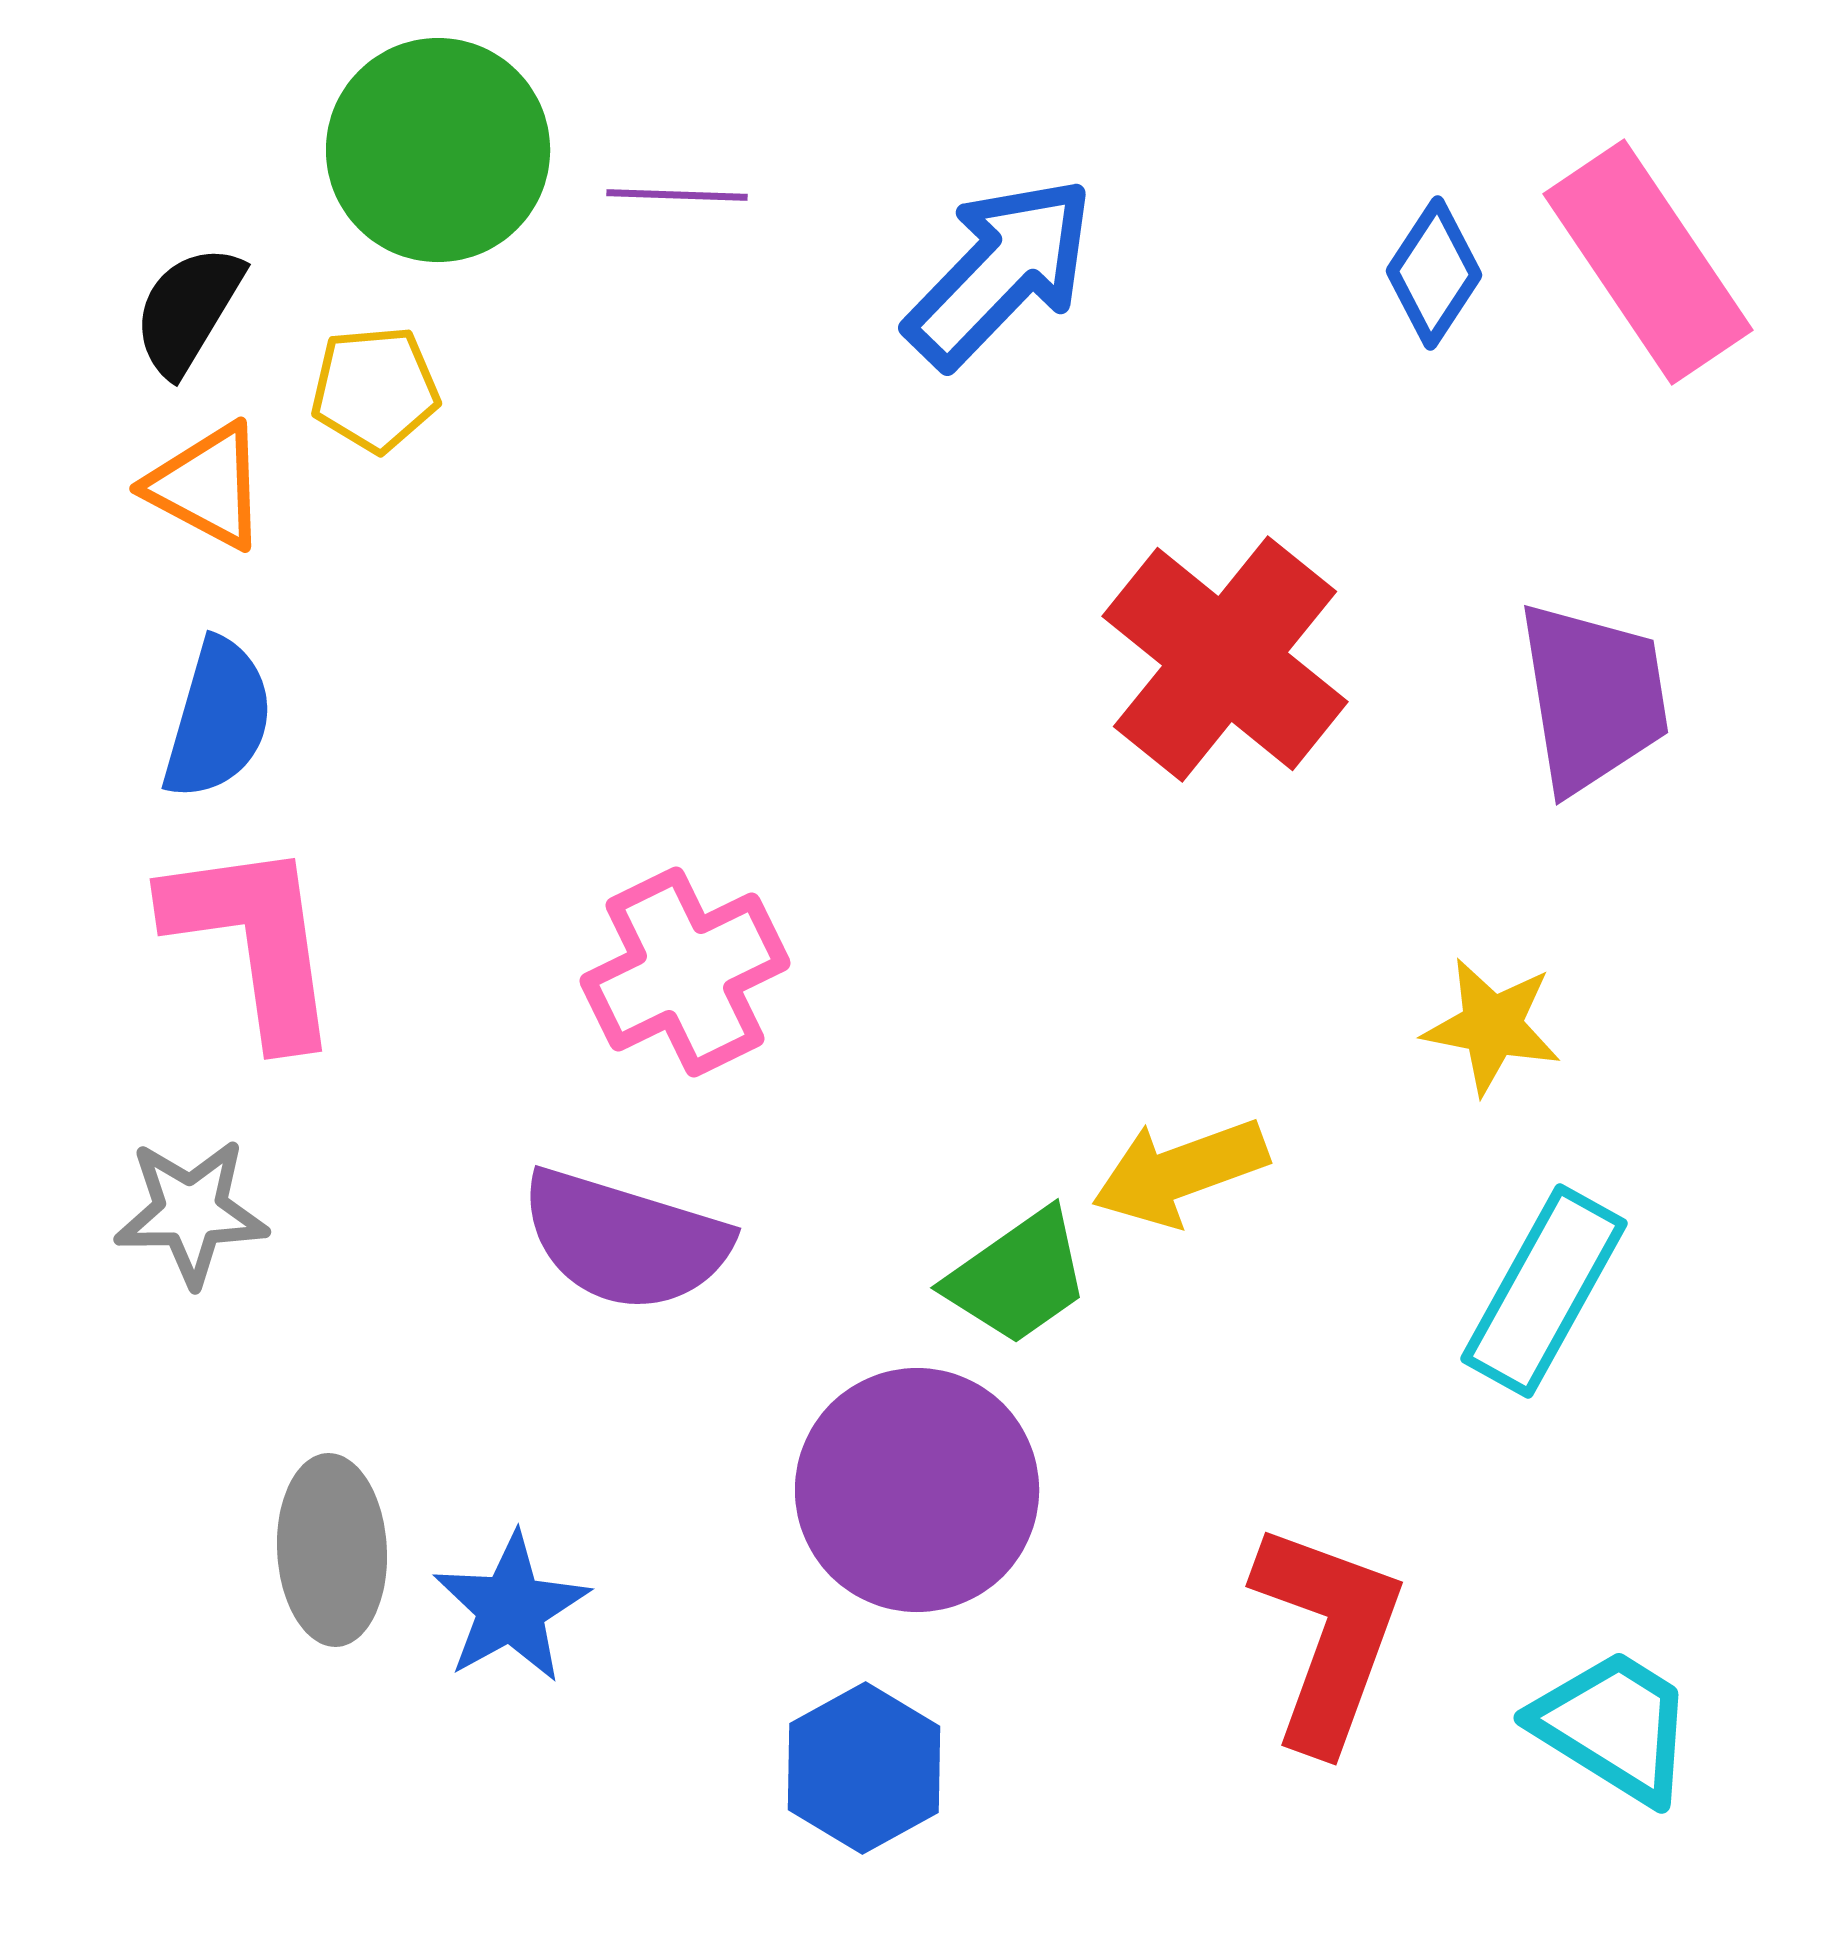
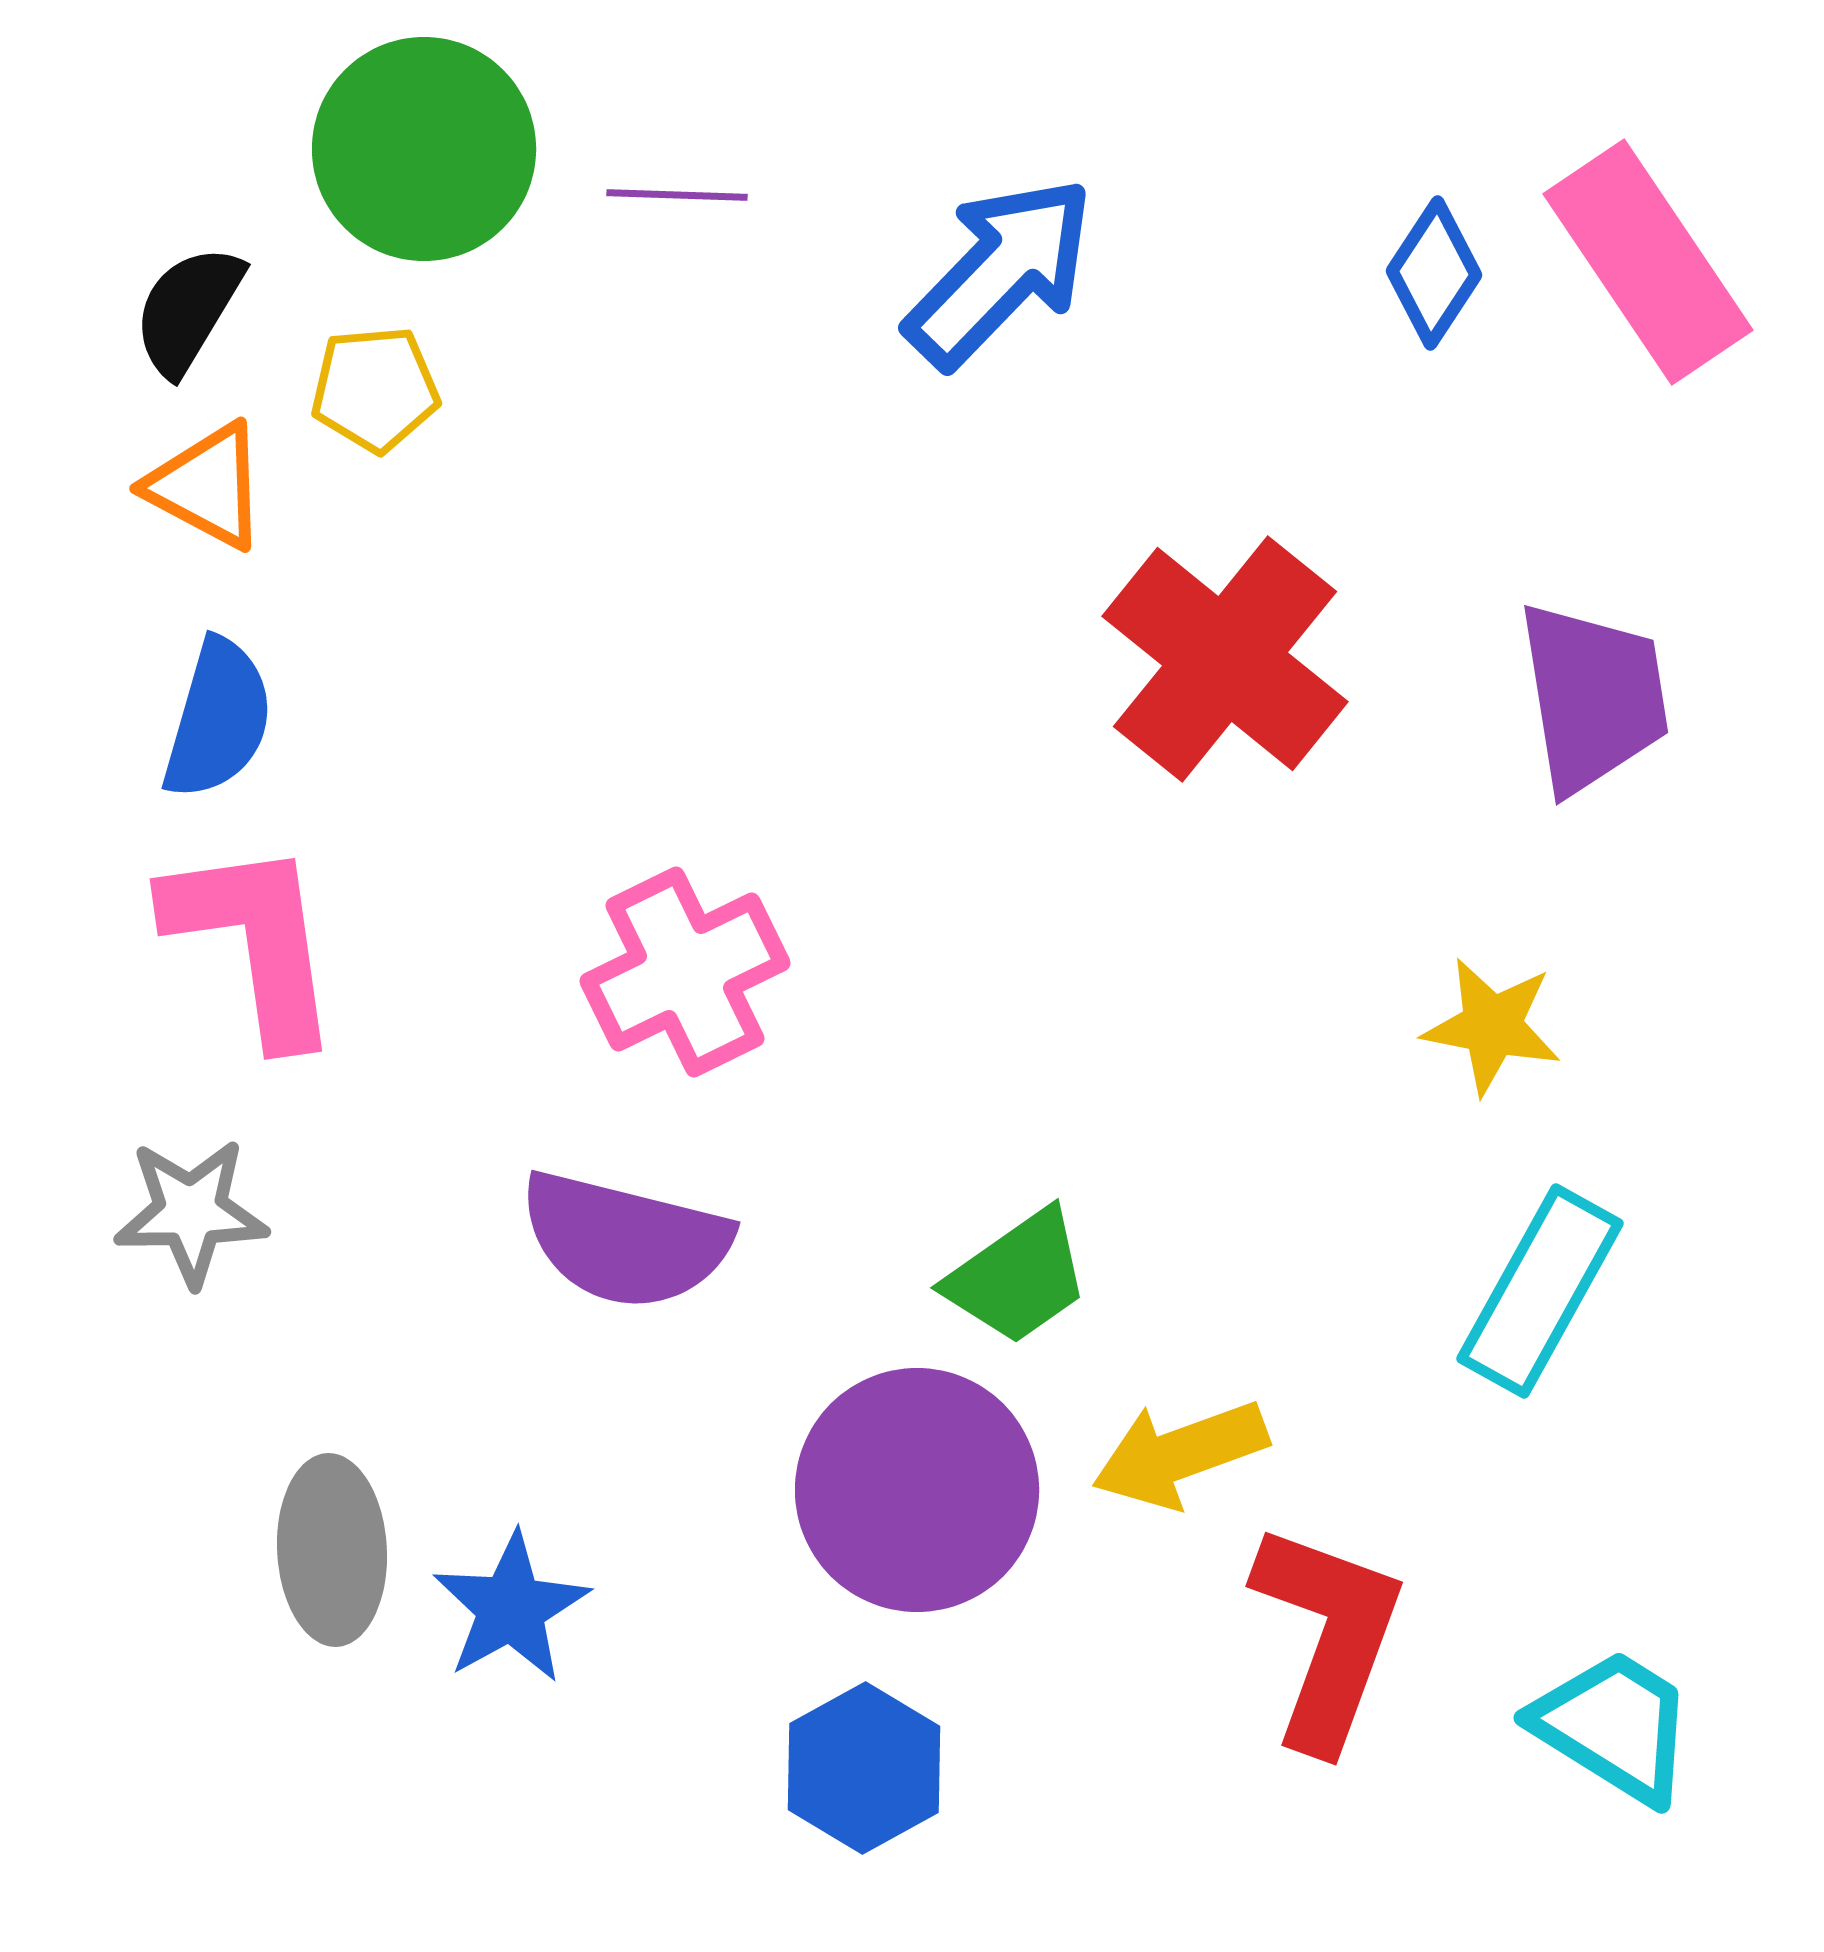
green circle: moved 14 px left, 1 px up
yellow arrow: moved 282 px down
purple semicircle: rotated 3 degrees counterclockwise
cyan rectangle: moved 4 px left
